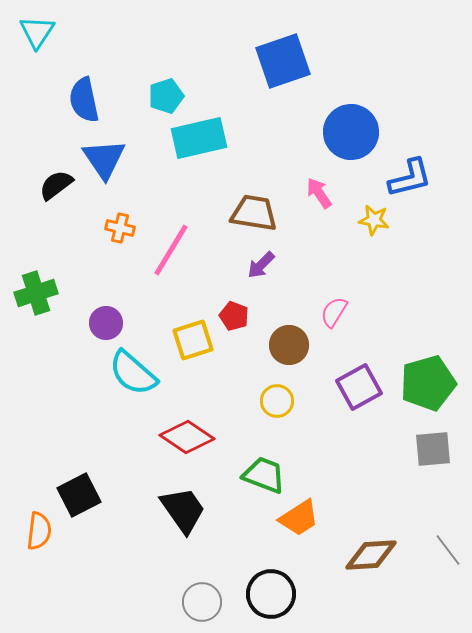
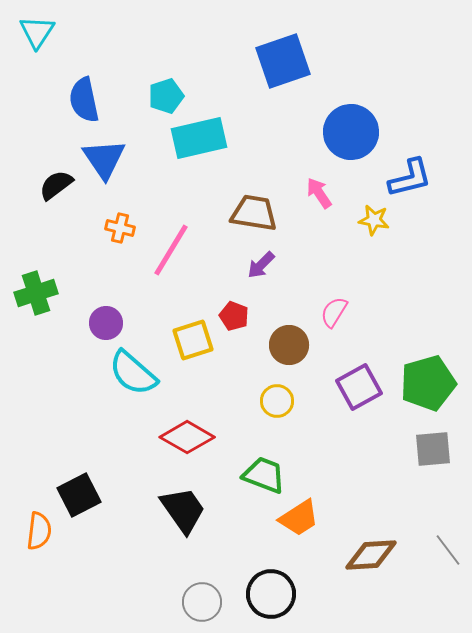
red diamond: rotated 4 degrees counterclockwise
